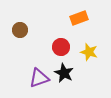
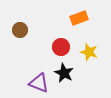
purple triangle: moved 5 px down; rotated 40 degrees clockwise
